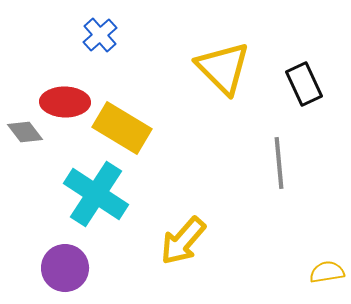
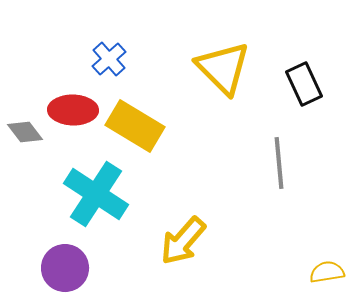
blue cross: moved 9 px right, 24 px down
red ellipse: moved 8 px right, 8 px down
yellow rectangle: moved 13 px right, 2 px up
